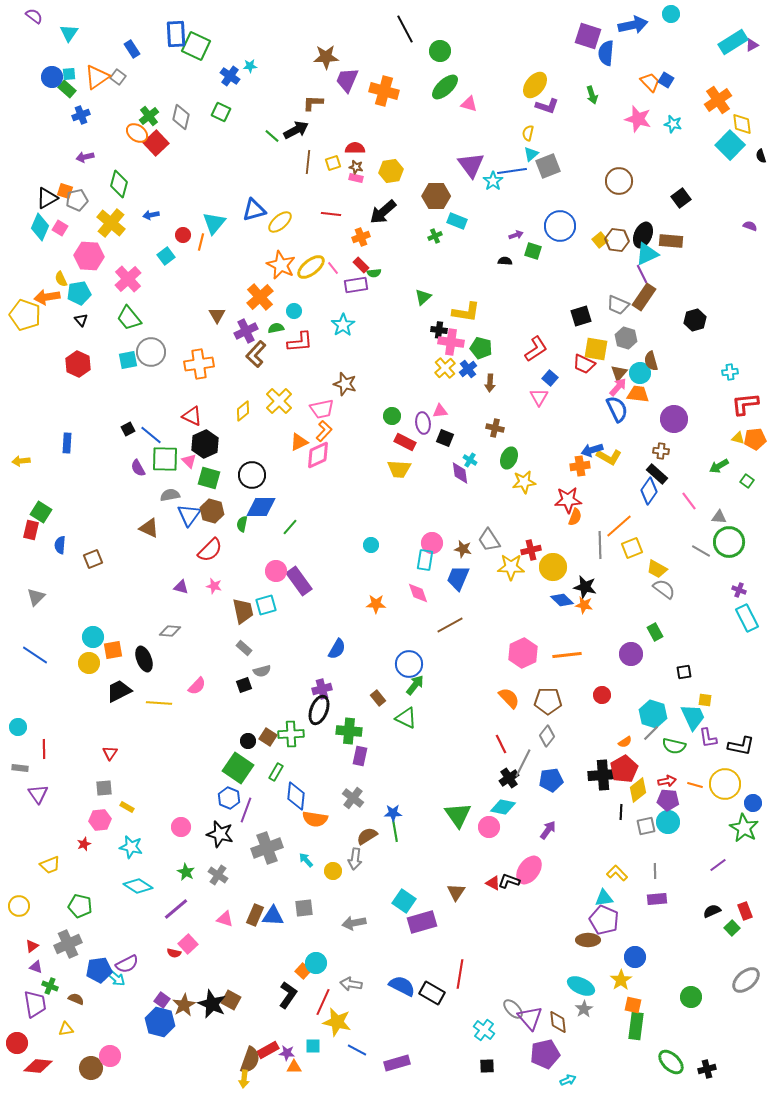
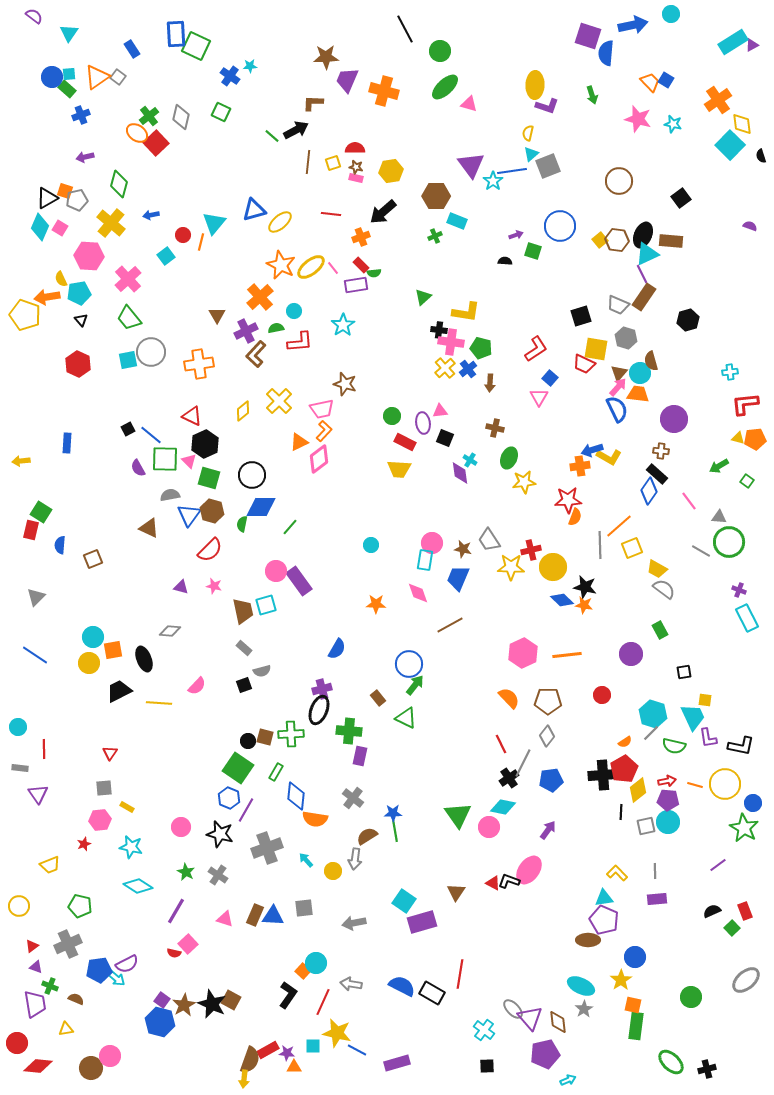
yellow ellipse at (535, 85): rotated 36 degrees counterclockwise
black hexagon at (695, 320): moved 7 px left
pink diamond at (318, 455): moved 1 px right, 4 px down; rotated 12 degrees counterclockwise
green rectangle at (655, 632): moved 5 px right, 2 px up
brown square at (268, 737): moved 3 px left; rotated 18 degrees counterclockwise
purple line at (246, 810): rotated 10 degrees clockwise
purple line at (176, 909): moved 2 px down; rotated 20 degrees counterclockwise
yellow star at (337, 1022): moved 11 px down
